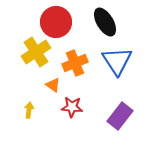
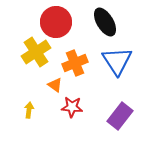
orange triangle: moved 2 px right
